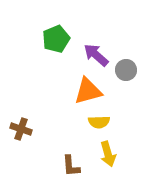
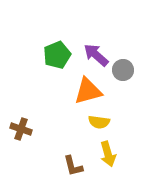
green pentagon: moved 1 px right, 16 px down
gray circle: moved 3 px left
yellow semicircle: rotated 10 degrees clockwise
brown L-shape: moved 2 px right; rotated 10 degrees counterclockwise
